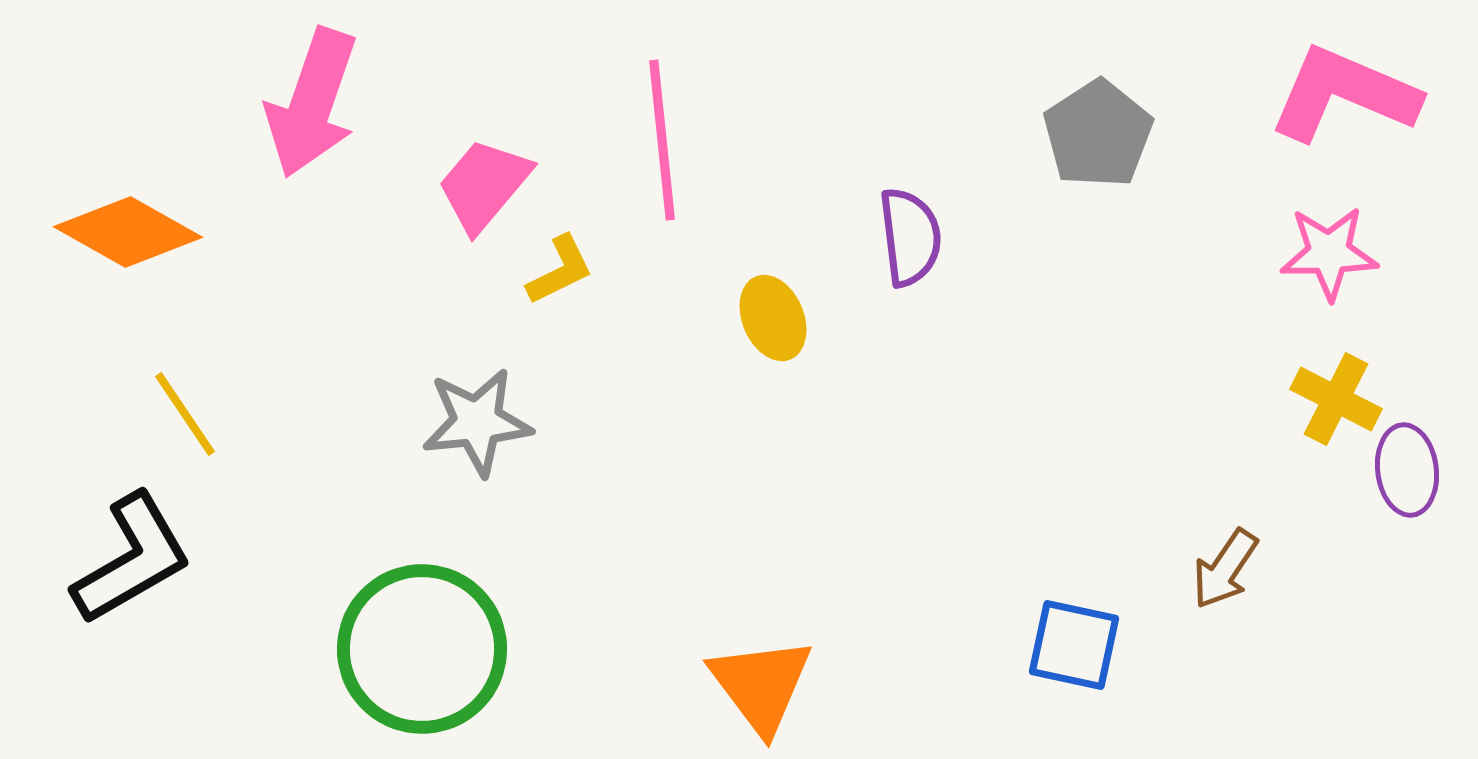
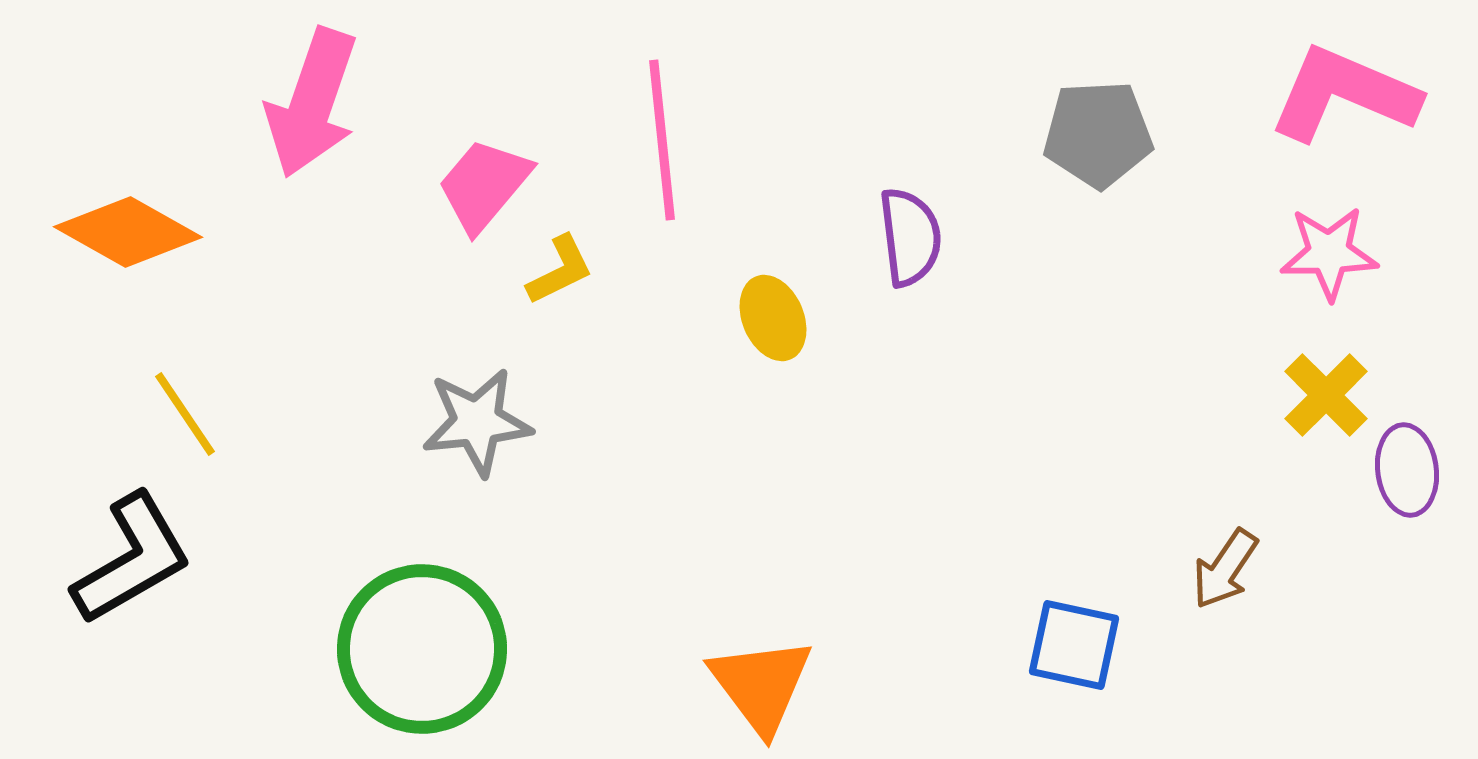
gray pentagon: rotated 30 degrees clockwise
yellow cross: moved 10 px left, 4 px up; rotated 18 degrees clockwise
